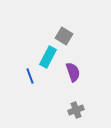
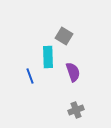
cyan rectangle: rotated 30 degrees counterclockwise
